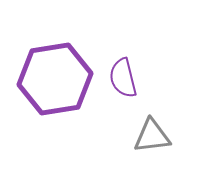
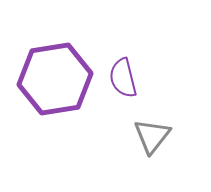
gray triangle: rotated 45 degrees counterclockwise
